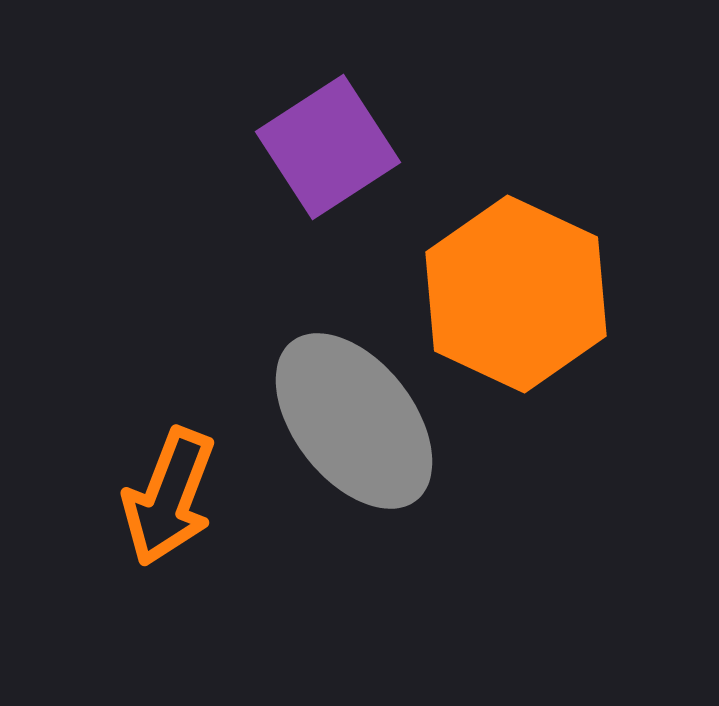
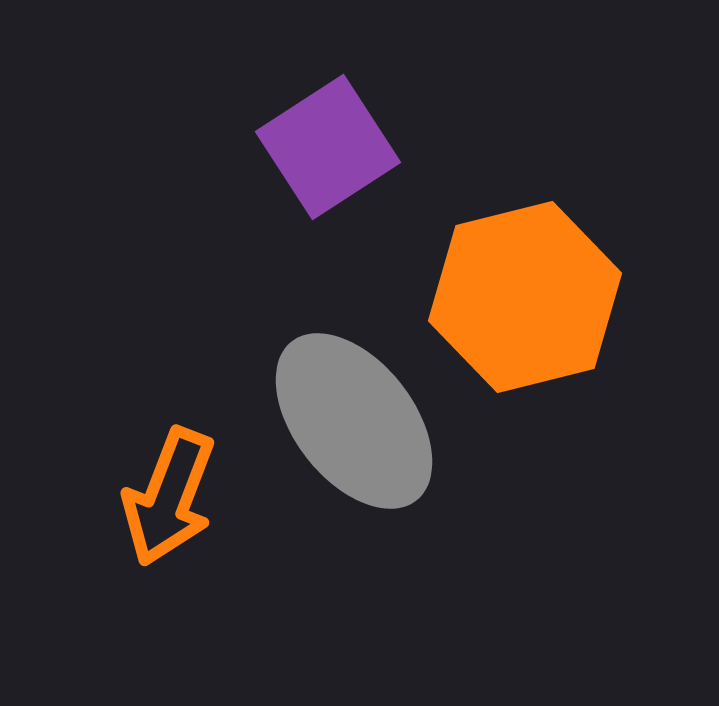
orange hexagon: moved 9 px right, 3 px down; rotated 21 degrees clockwise
